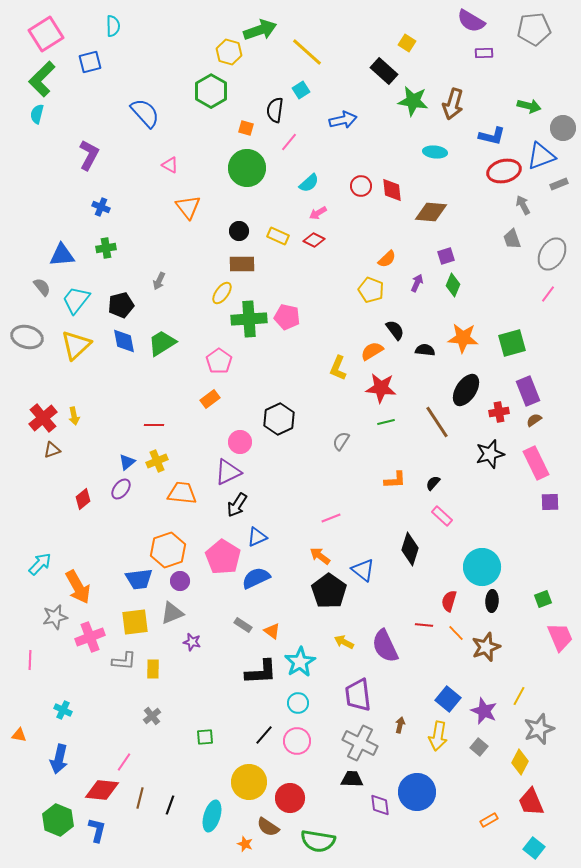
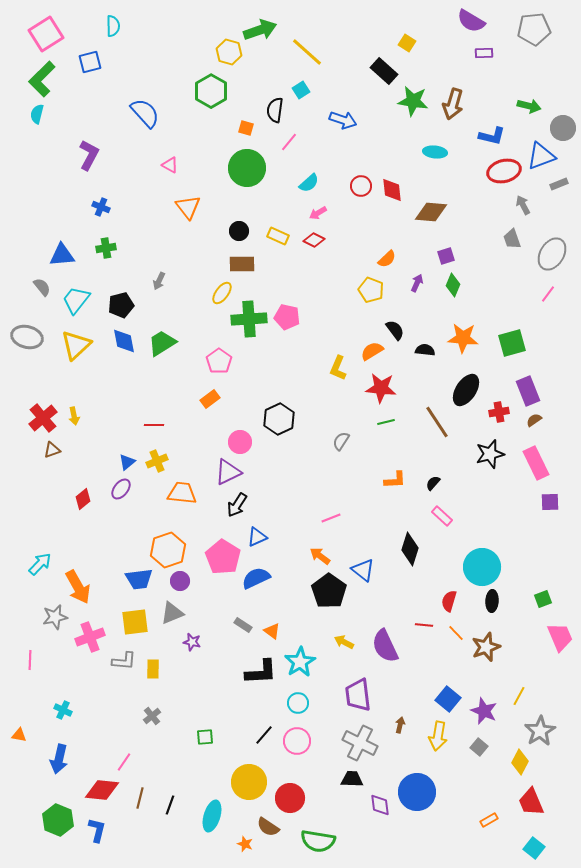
blue arrow at (343, 120): rotated 32 degrees clockwise
gray star at (539, 729): moved 1 px right, 2 px down; rotated 12 degrees counterclockwise
